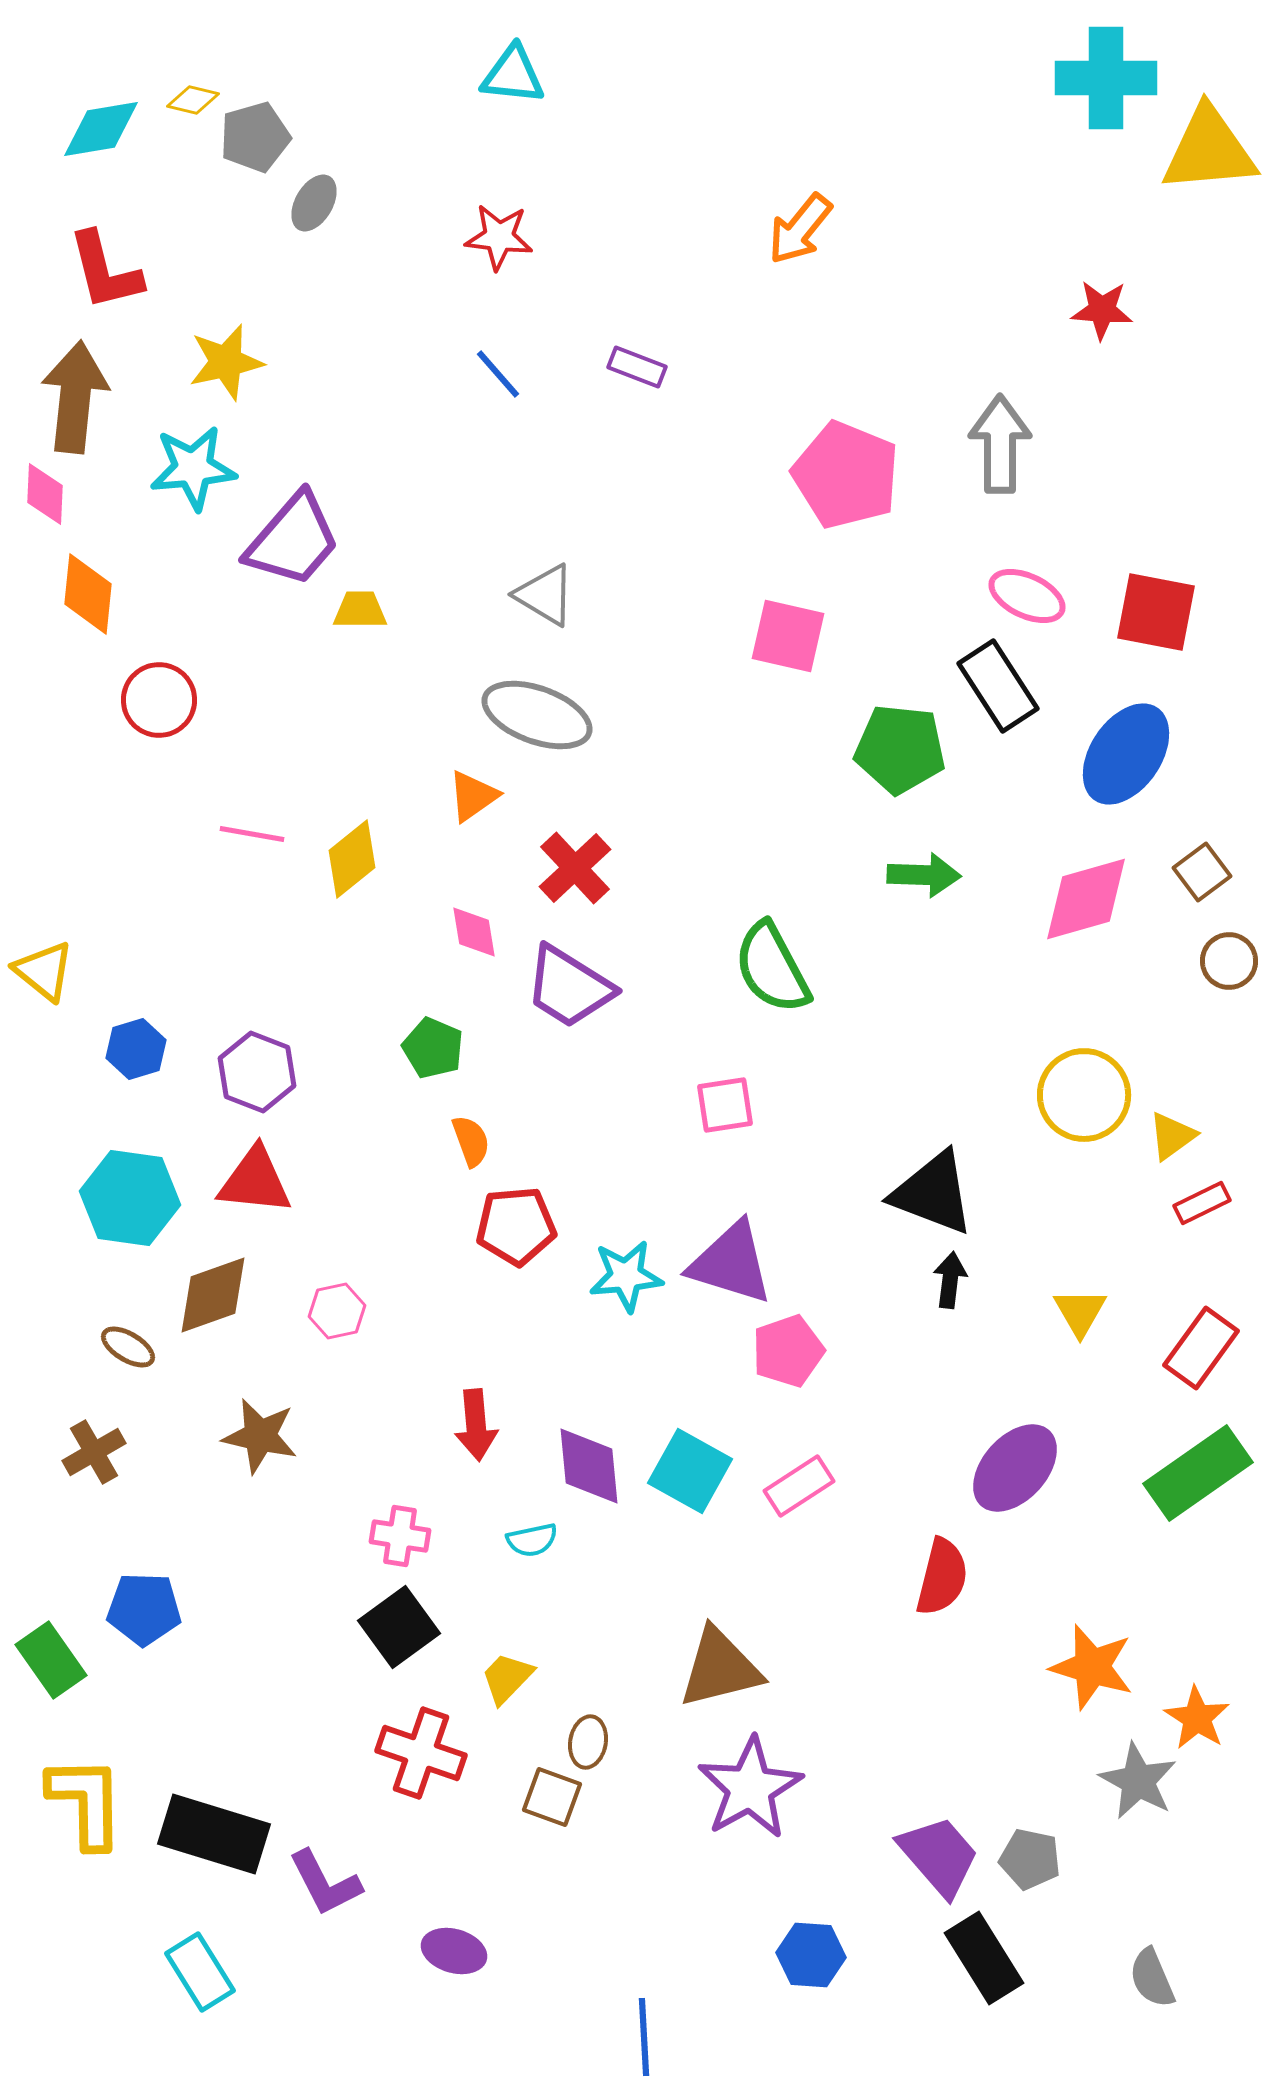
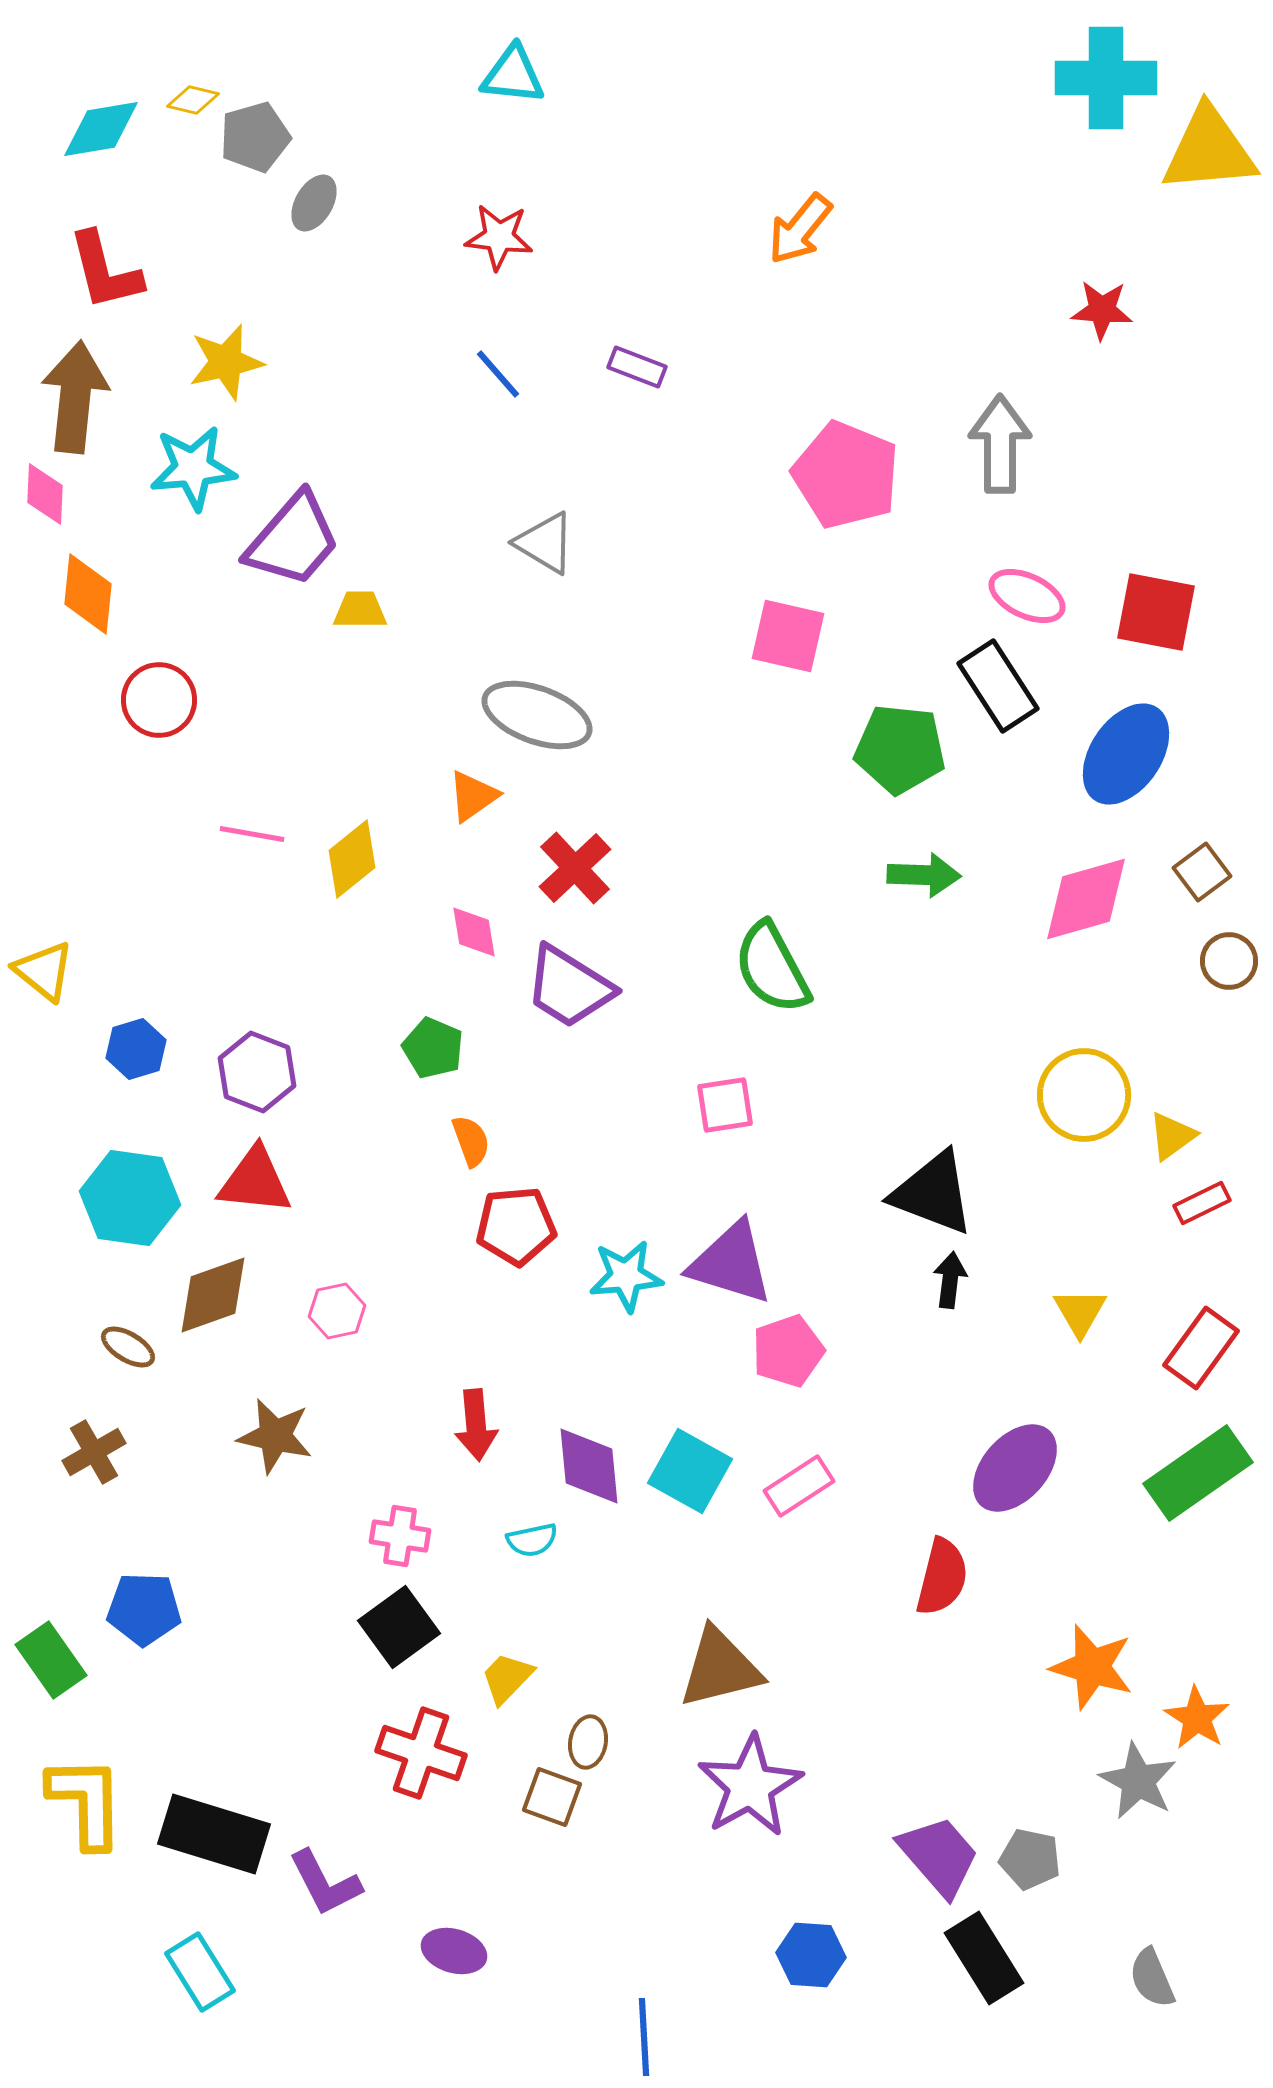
gray triangle at (545, 595): moved 52 px up
brown star at (260, 1436): moved 15 px right
purple star at (750, 1788): moved 2 px up
